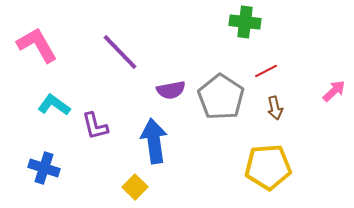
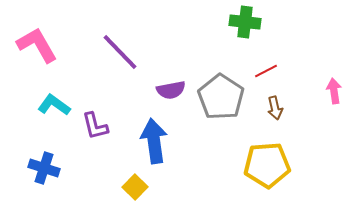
pink arrow: rotated 55 degrees counterclockwise
yellow pentagon: moved 1 px left, 2 px up
